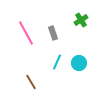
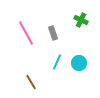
green cross: rotated 32 degrees counterclockwise
